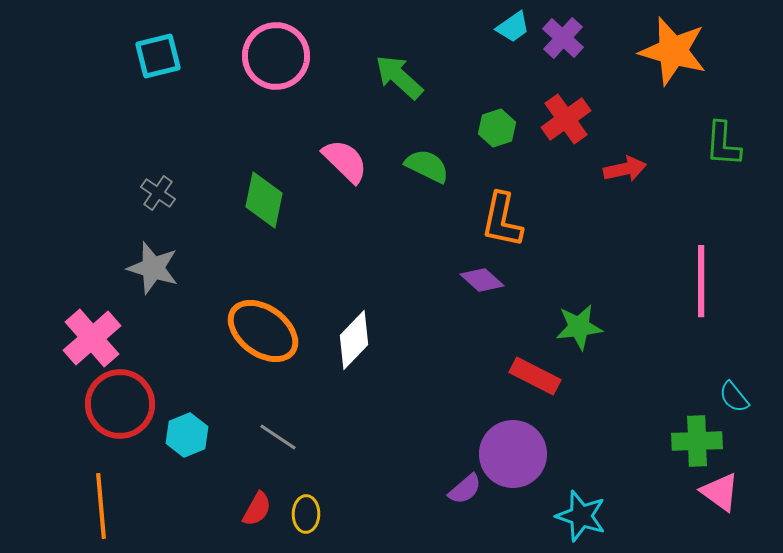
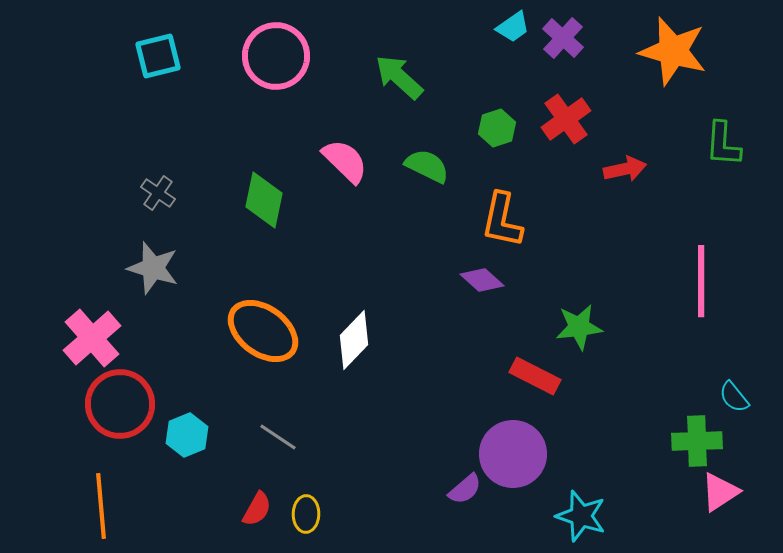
pink triangle: rotated 51 degrees clockwise
